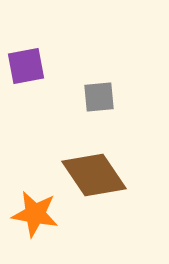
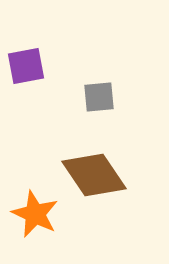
orange star: rotated 15 degrees clockwise
